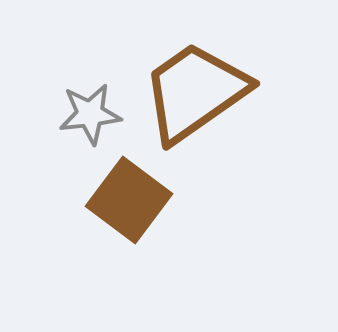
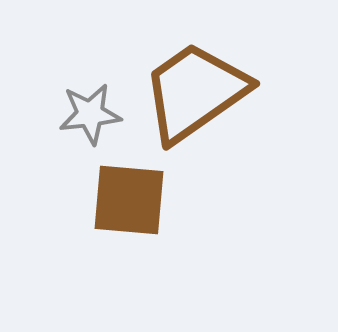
brown square: rotated 32 degrees counterclockwise
